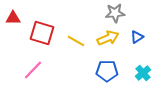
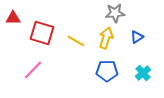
yellow arrow: moved 2 px left; rotated 50 degrees counterclockwise
